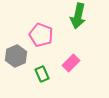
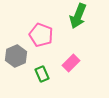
green arrow: rotated 10 degrees clockwise
